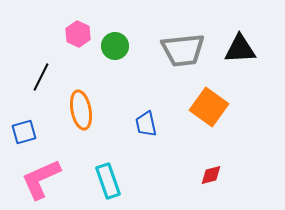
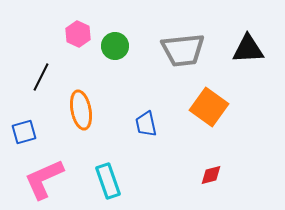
black triangle: moved 8 px right
pink L-shape: moved 3 px right
